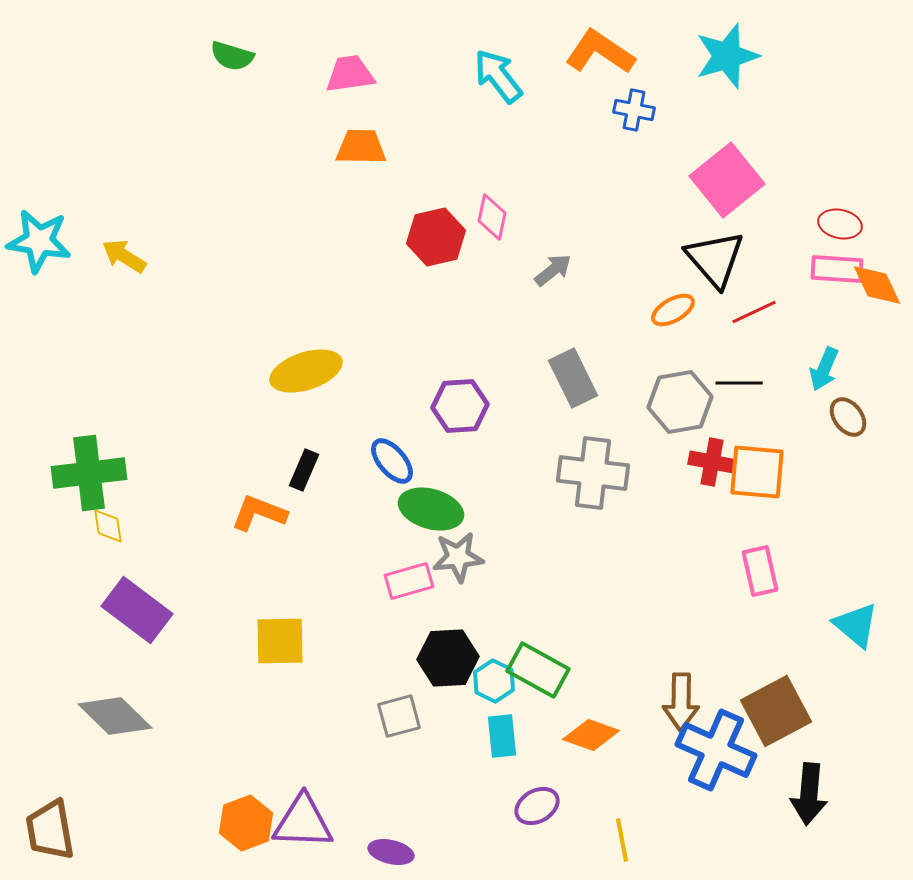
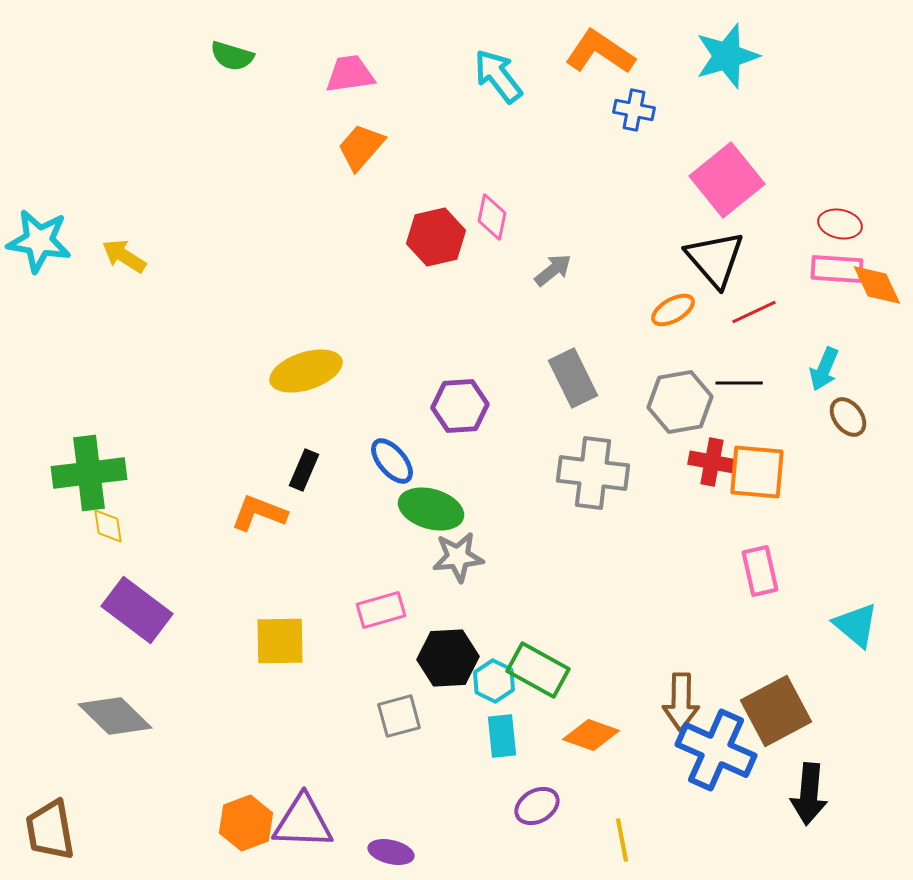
orange trapezoid at (361, 147): rotated 50 degrees counterclockwise
pink rectangle at (409, 581): moved 28 px left, 29 px down
